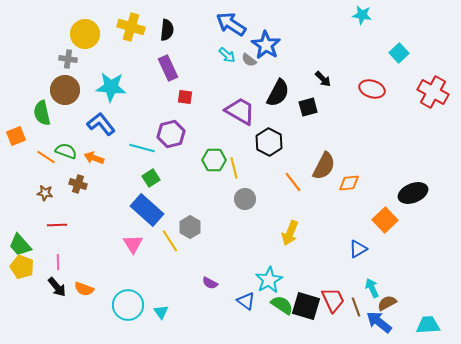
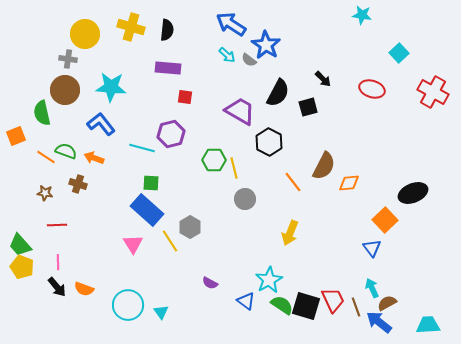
purple rectangle at (168, 68): rotated 60 degrees counterclockwise
green square at (151, 178): moved 5 px down; rotated 36 degrees clockwise
blue triangle at (358, 249): moved 14 px right, 1 px up; rotated 36 degrees counterclockwise
